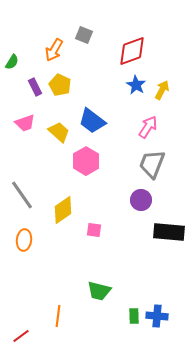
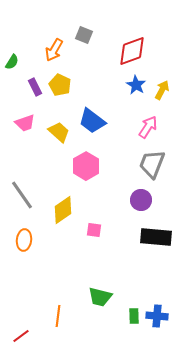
pink hexagon: moved 5 px down
black rectangle: moved 13 px left, 5 px down
green trapezoid: moved 1 px right, 6 px down
